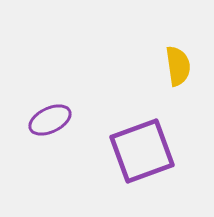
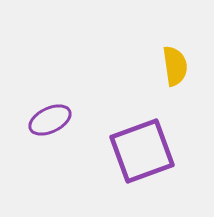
yellow semicircle: moved 3 px left
